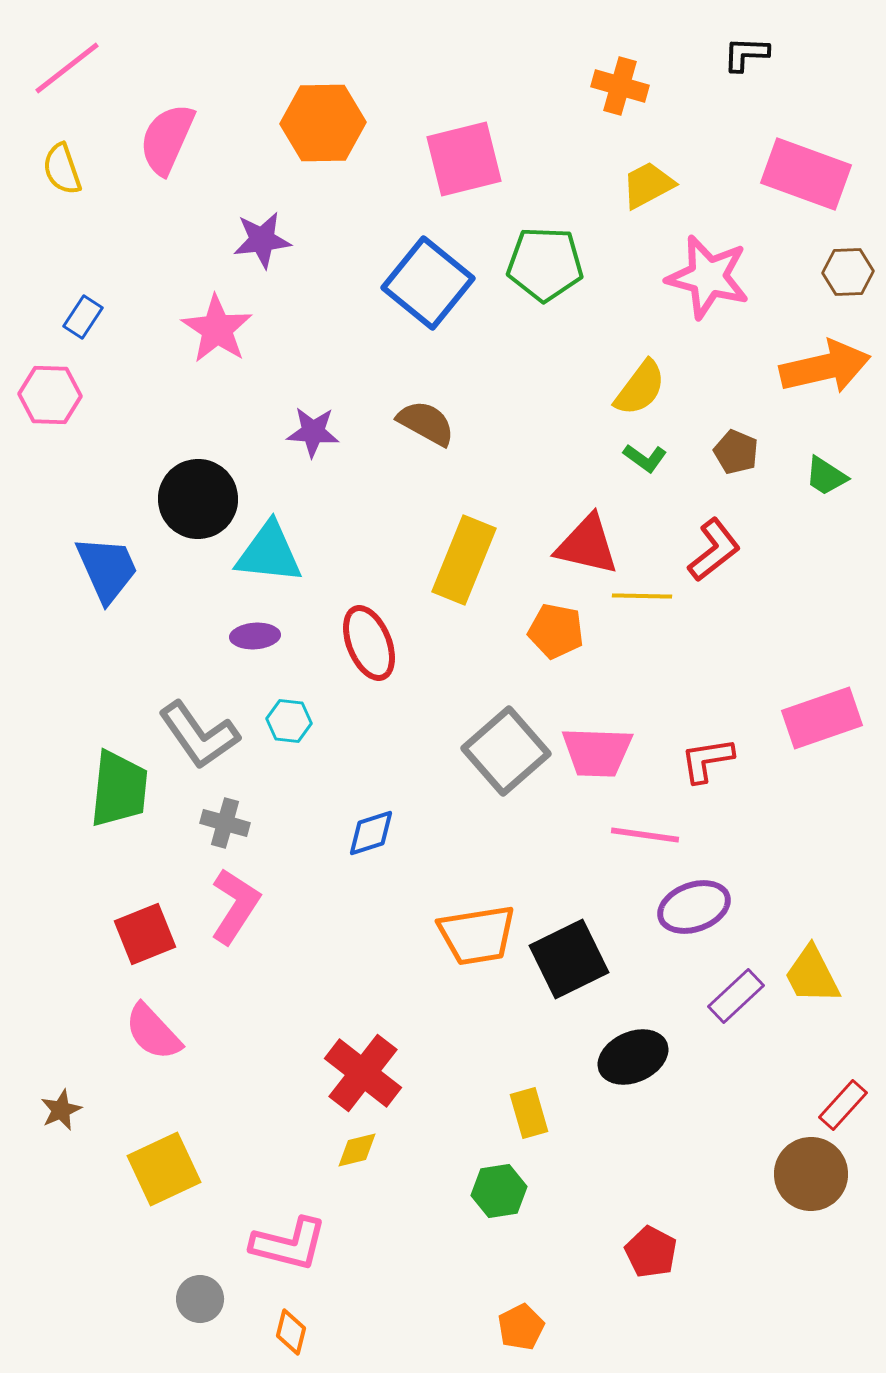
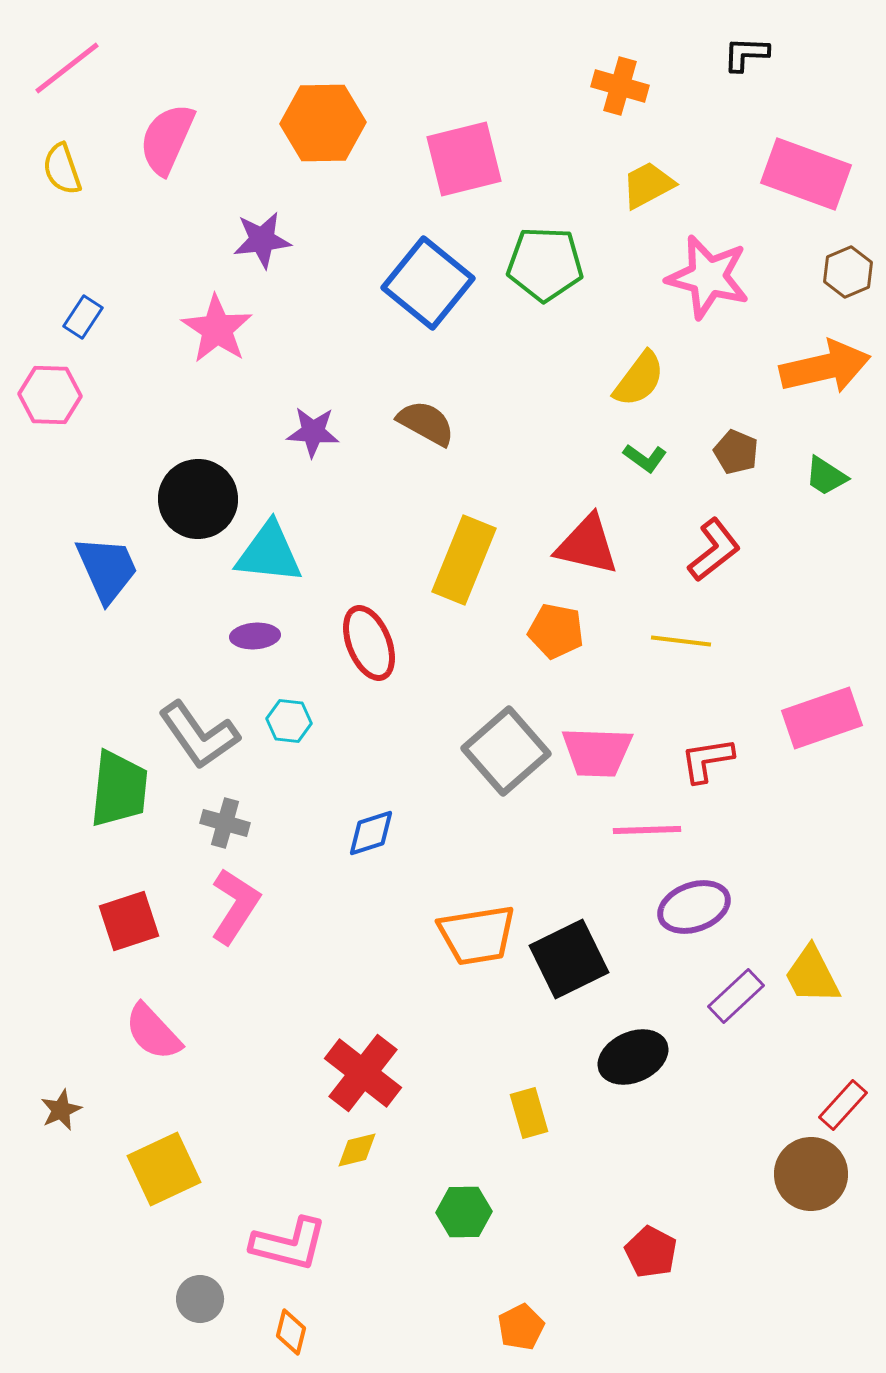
brown hexagon at (848, 272): rotated 21 degrees counterclockwise
yellow semicircle at (640, 388): moved 1 px left, 9 px up
yellow line at (642, 596): moved 39 px right, 45 px down; rotated 6 degrees clockwise
pink line at (645, 835): moved 2 px right, 5 px up; rotated 10 degrees counterclockwise
red square at (145, 934): moved 16 px left, 13 px up; rotated 4 degrees clockwise
green hexagon at (499, 1191): moved 35 px left, 21 px down; rotated 8 degrees clockwise
